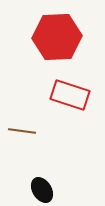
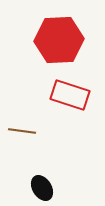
red hexagon: moved 2 px right, 3 px down
black ellipse: moved 2 px up
